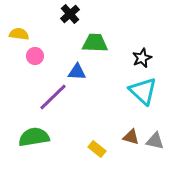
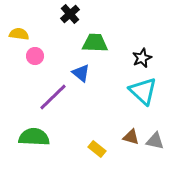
blue triangle: moved 4 px right, 1 px down; rotated 36 degrees clockwise
green semicircle: rotated 12 degrees clockwise
